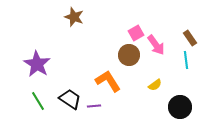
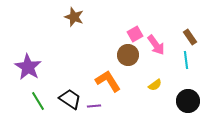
pink square: moved 1 px left, 1 px down
brown rectangle: moved 1 px up
brown circle: moved 1 px left
purple star: moved 9 px left, 3 px down
black circle: moved 8 px right, 6 px up
